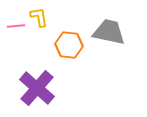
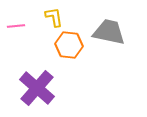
yellow L-shape: moved 15 px right
